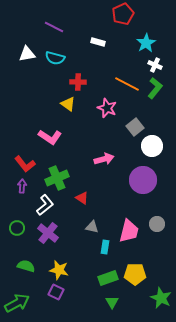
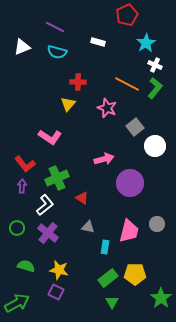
red pentagon: moved 4 px right, 1 px down
purple line: moved 1 px right
white triangle: moved 5 px left, 7 px up; rotated 12 degrees counterclockwise
cyan semicircle: moved 2 px right, 6 px up
yellow triangle: rotated 35 degrees clockwise
white circle: moved 3 px right
purple circle: moved 13 px left, 3 px down
gray triangle: moved 4 px left
green rectangle: rotated 18 degrees counterclockwise
green star: rotated 10 degrees clockwise
